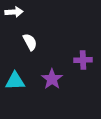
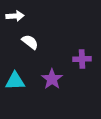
white arrow: moved 1 px right, 4 px down
white semicircle: rotated 24 degrees counterclockwise
purple cross: moved 1 px left, 1 px up
